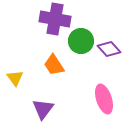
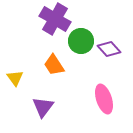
purple cross: rotated 20 degrees clockwise
purple triangle: moved 2 px up
